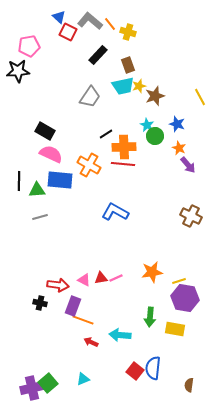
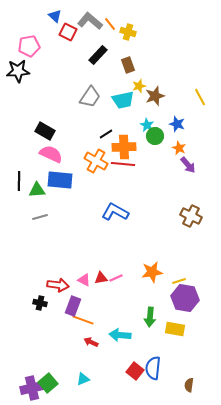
blue triangle at (59, 17): moved 4 px left, 1 px up
cyan trapezoid at (123, 86): moved 14 px down
orange cross at (89, 165): moved 7 px right, 4 px up
